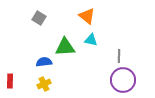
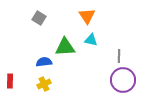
orange triangle: rotated 18 degrees clockwise
